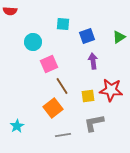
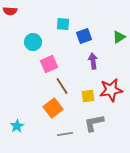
blue square: moved 3 px left
red star: rotated 15 degrees counterclockwise
gray line: moved 2 px right, 1 px up
